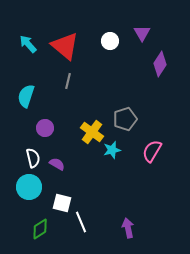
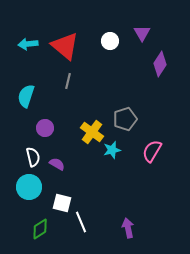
cyan arrow: rotated 54 degrees counterclockwise
white semicircle: moved 1 px up
